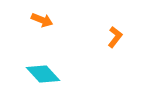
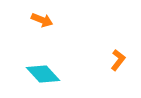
orange L-shape: moved 3 px right, 23 px down
